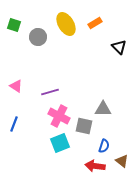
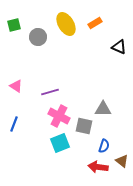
green square: rotated 32 degrees counterclockwise
black triangle: rotated 21 degrees counterclockwise
red arrow: moved 3 px right, 1 px down
